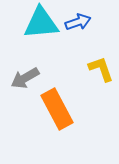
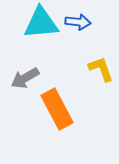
blue arrow: rotated 25 degrees clockwise
